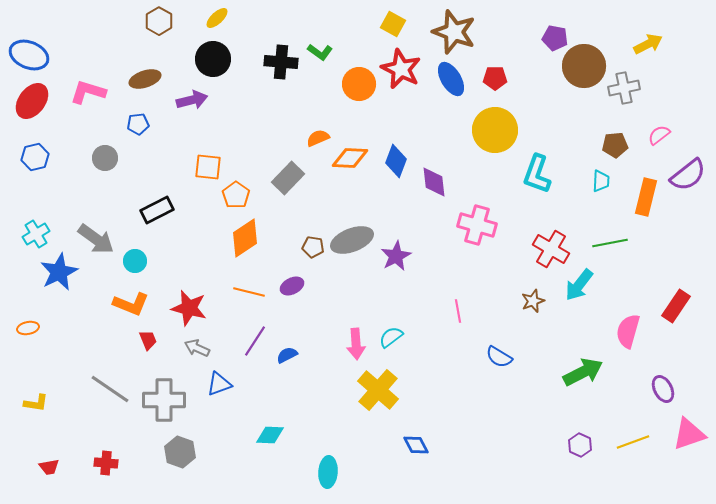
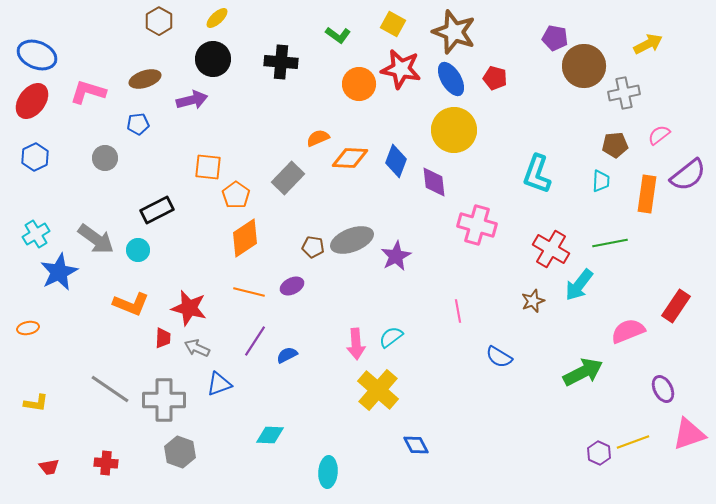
green L-shape at (320, 52): moved 18 px right, 17 px up
blue ellipse at (29, 55): moved 8 px right
red star at (401, 69): rotated 15 degrees counterclockwise
red pentagon at (495, 78): rotated 15 degrees clockwise
gray cross at (624, 88): moved 5 px down
yellow circle at (495, 130): moved 41 px left
blue hexagon at (35, 157): rotated 12 degrees counterclockwise
orange rectangle at (646, 197): moved 1 px right, 3 px up; rotated 6 degrees counterclockwise
cyan circle at (135, 261): moved 3 px right, 11 px up
pink semicircle at (628, 331): rotated 52 degrees clockwise
red trapezoid at (148, 340): moved 15 px right, 2 px up; rotated 25 degrees clockwise
purple hexagon at (580, 445): moved 19 px right, 8 px down
